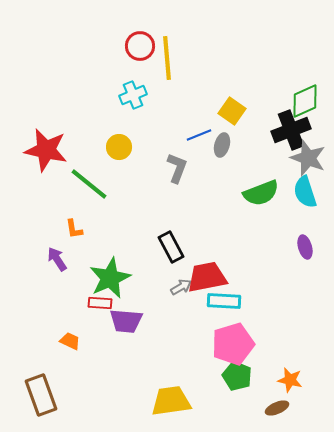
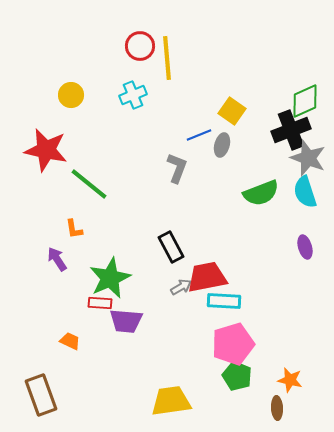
yellow circle: moved 48 px left, 52 px up
brown ellipse: rotated 70 degrees counterclockwise
